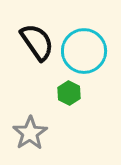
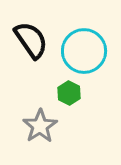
black semicircle: moved 6 px left, 2 px up
gray star: moved 10 px right, 7 px up
